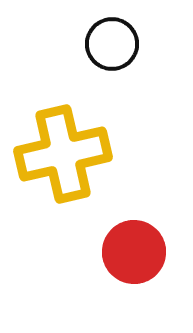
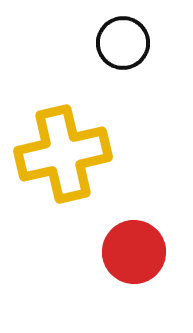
black circle: moved 11 px right, 1 px up
